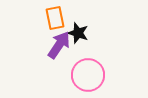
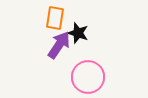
orange rectangle: rotated 20 degrees clockwise
pink circle: moved 2 px down
